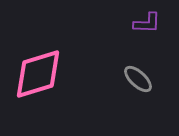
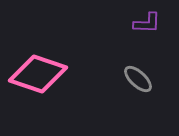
pink diamond: rotated 36 degrees clockwise
